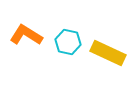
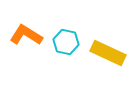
cyan hexagon: moved 2 px left
